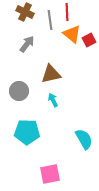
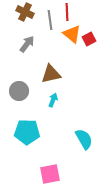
red square: moved 1 px up
cyan arrow: rotated 48 degrees clockwise
